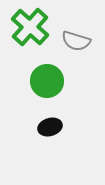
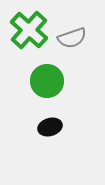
green cross: moved 1 px left, 3 px down
gray semicircle: moved 4 px left, 3 px up; rotated 36 degrees counterclockwise
